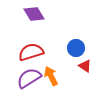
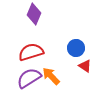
purple diamond: rotated 55 degrees clockwise
orange arrow: rotated 18 degrees counterclockwise
